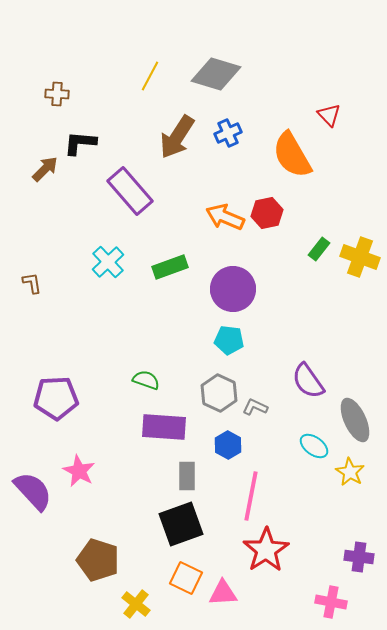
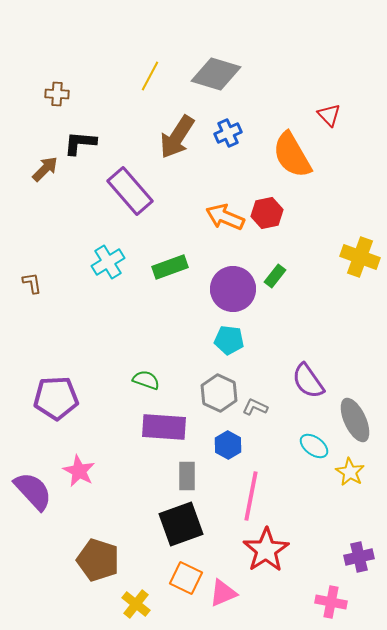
green rectangle at (319, 249): moved 44 px left, 27 px down
cyan cross at (108, 262): rotated 12 degrees clockwise
purple cross at (359, 557): rotated 20 degrees counterclockwise
pink triangle at (223, 593): rotated 20 degrees counterclockwise
